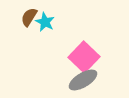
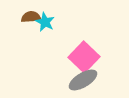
brown semicircle: moved 2 px right; rotated 54 degrees clockwise
